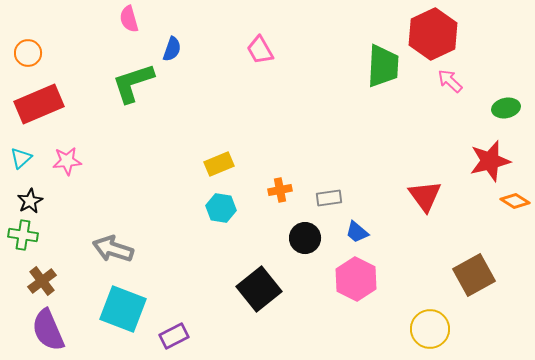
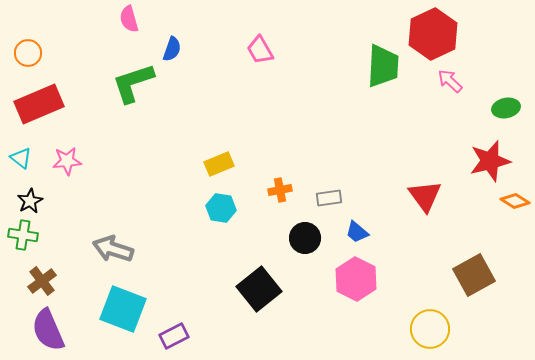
cyan triangle: rotated 40 degrees counterclockwise
